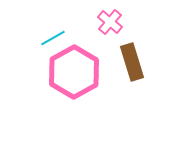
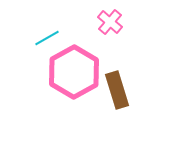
cyan line: moved 6 px left
brown rectangle: moved 15 px left, 28 px down
